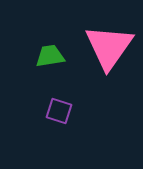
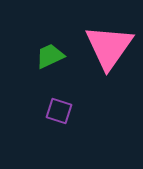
green trapezoid: rotated 16 degrees counterclockwise
